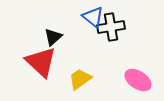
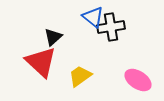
yellow trapezoid: moved 3 px up
